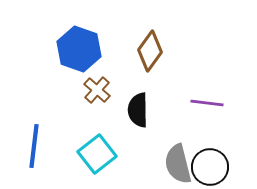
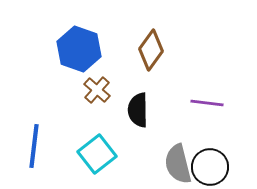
brown diamond: moved 1 px right, 1 px up
